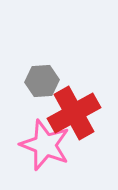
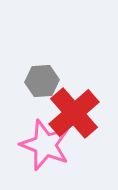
red cross: rotated 12 degrees counterclockwise
